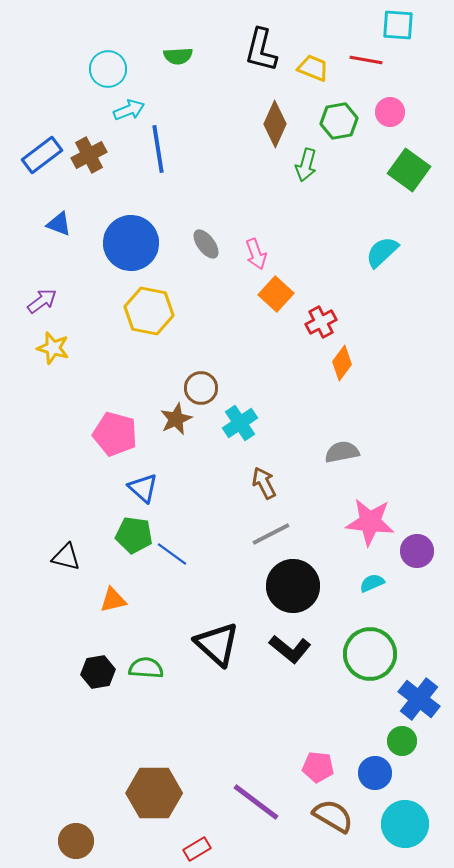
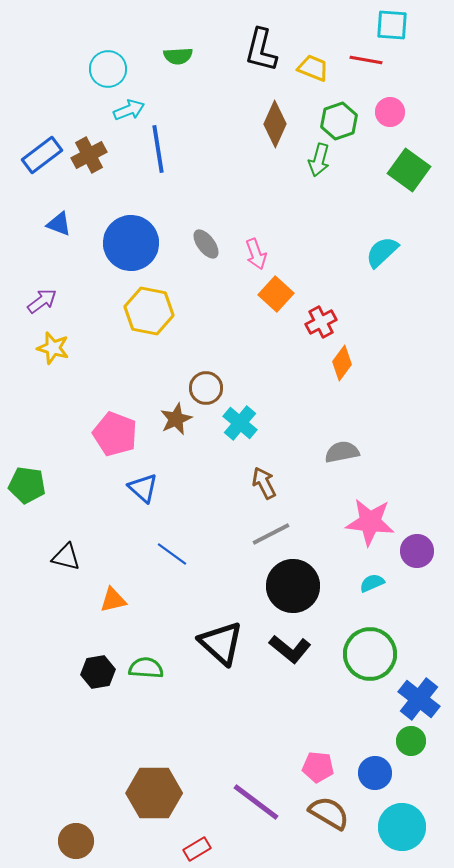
cyan square at (398, 25): moved 6 px left
green hexagon at (339, 121): rotated 9 degrees counterclockwise
green arrow at (306, 165): moved 13 px right, 5 px up
brown circle at (201, 388): moved 5 px right
cyan cross at (240, 423): rotated 16 degrees counterclockwise
pink pentagon at (115, 434): rotated 6 degrees clockwise
green pentagon at (134, 535): moved 107 px left, 50 px up
black triangle at (217, 644): moved 4 px right, 1 px up
green circle at (402, 741): moved 9 px right
brown semicircle at (333, 816): moved 4 px left, 3 px up
cyan circle at (405, 824): moved 3 px left, 3 px down
